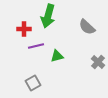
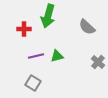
purple line: moved 10 px down
gray square: rotated 28 degrees counterclockwise
